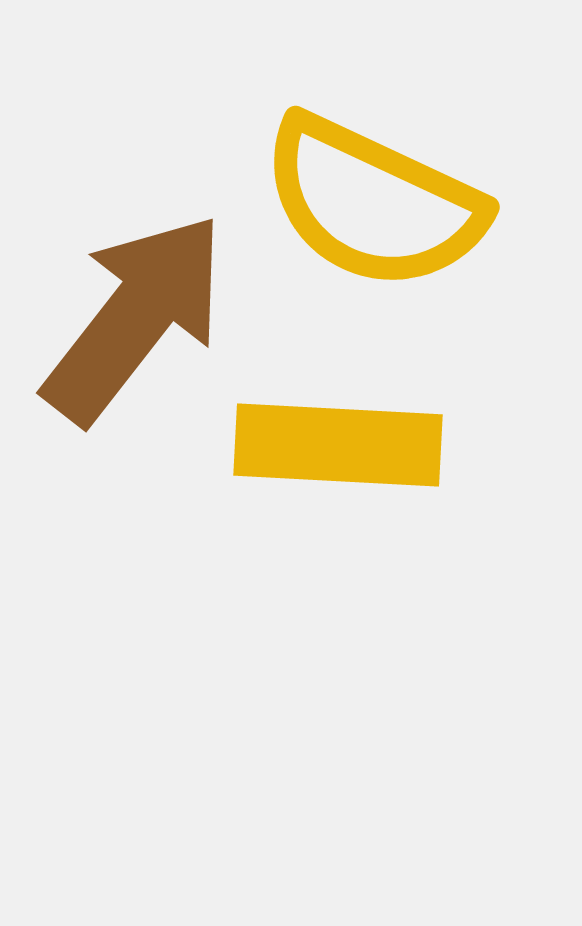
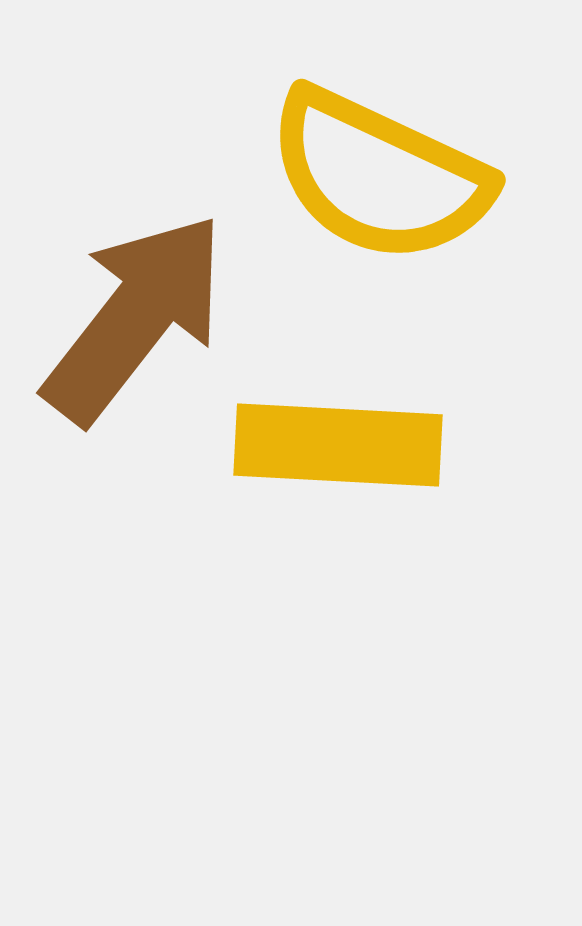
yellow semicircle: moved 6 px right, 27 px up
